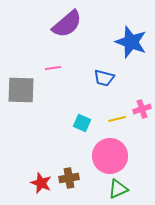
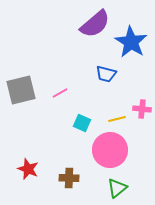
purple semicircle: moved 28 px right
blue star: rotated 12 degrees clockwise
pink line: moved 7 px right, 25 px down; rotated 21 degrees counterclockwise
blue trapezoid: moved 2 px right, 4 px up
gray square: rotated 16 degrees counterclockwise
pink cross: rotated 24 degrees clockwise
pink circle: moved 6 px up
brown cross: rotated 12 degrees clockwise
red star: moved 13 px left, 14 px up
green triangle: moved 1 px left, 1 px up; rotated 15 degrees counterclockwise
